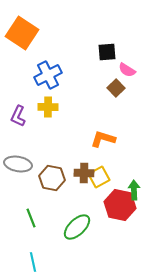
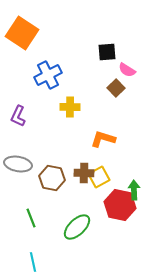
yellow cross: moved 22 px right
